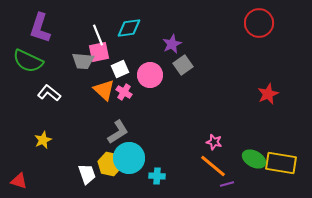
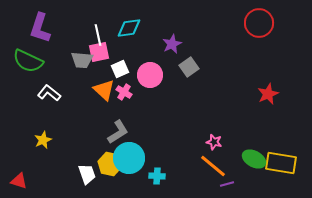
white line: rotated 10 degrees clockwise
gray trapezoid: moved 1 px left, 1 px up
gray square: moved 6 px right, 2 px down
